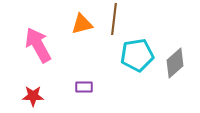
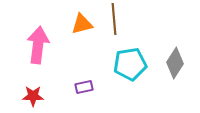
brown line: rotated 12 degrees counterclockwise
pink arrow: rotated 36 degrees clockwise
cyan pentagon: moved 7 px left, 9 px down
gray diamond: rotated 16 degrees counterclockwise
purple rectangle: rotated 12 degrees counterclockwise
